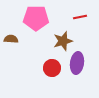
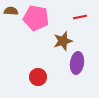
pink pentagon: rotated 10 degrees clockwise
brown semicircle: moved 28 px up
red circle: moved 14 px left, 9 px down
